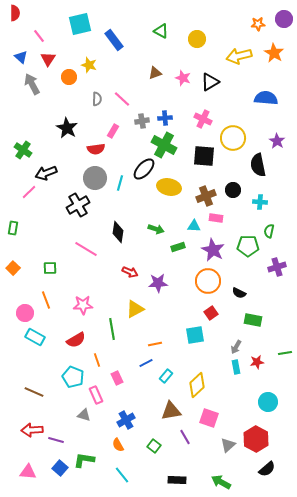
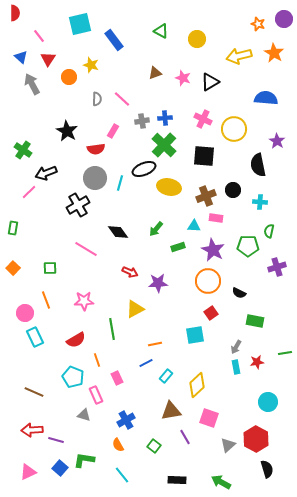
orange star at (258, 24): rotated 24 degrees clockwise
yellow star at (89, 65): moved 2 px right
black star at (67, 128): moved 3 px down
yellow circle at (233, 138): moved 1 px right, 9 px up
green cross at (164, 145): rotated 15 degrees clockwise
black ellipse at (144, 169): rotated 25 degrees clockwise
green arrow at (156, 229): rotated 112 degrees clockwise
black diamond at (118, 232): rotated 45 degrees counterclockwise
pink star at (83, 305): moved 1 px right, 4 px up
green rectangle at (253, 320): moved 2 px right, 1 px down
cyan rectangle at (35, 337): rotated 36 degrees clockwise
black semicircle at (267, 469): rotated 66 degrees counterclockwise
pink triangle at (28, 472): rotated 30 degrees counterclockwise
